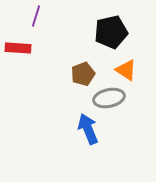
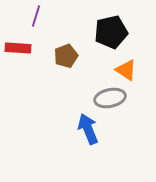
brown pentagon: moved 17 px left, 18 px up
gray ellipse: moved 1 px right
